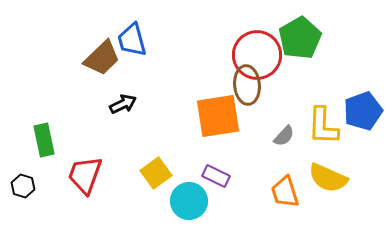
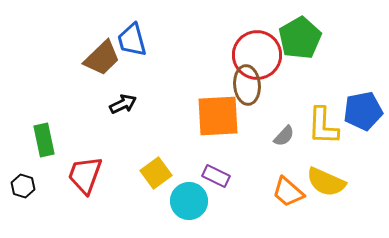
blue pentagon: rotated 9 degrees clockwise
orange square: rotated 6 degrees clockwise
yellow semicircle: moved 2 px left, 4 px down
orange trapezoid: moved 3 px right; rotated 32 degrees counterclockwise
